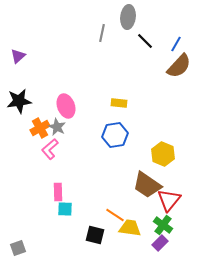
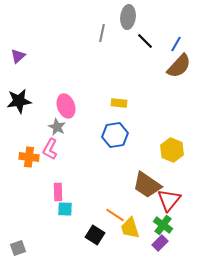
orange cross: moved 11 px left, 29 px down; rotated 36 degrees clockwise
pink L-shape: rotated 20 degrees counterclockwise
yellow hexagon: moved 9 px right, 4 px up
yellow trapezoid: rotated 115 degrees counterclockwise
black square: rotated 18 degrees clockwise
